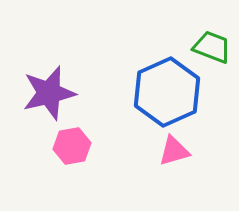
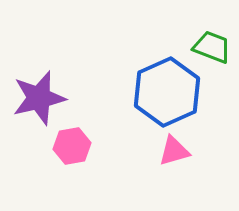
purple star: moved 10 px left, 5 px down
